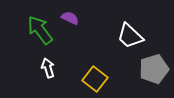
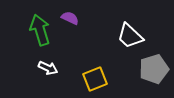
green arrow: rotated 20 degrees clockwise
white arrow: rotated 132 degrees clockwise
yellow square: rotated 30 degrees clockwise
